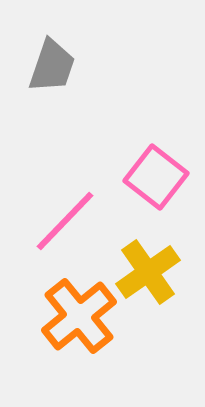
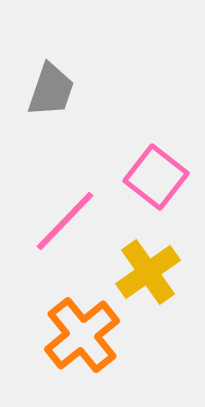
gray trapezoid: moved 1 px left, 24 px down
orange cross: moved 3 px right, 19 px down
